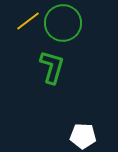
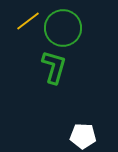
green circle: moved 5 px down
green L-shape: moved 2 px right
